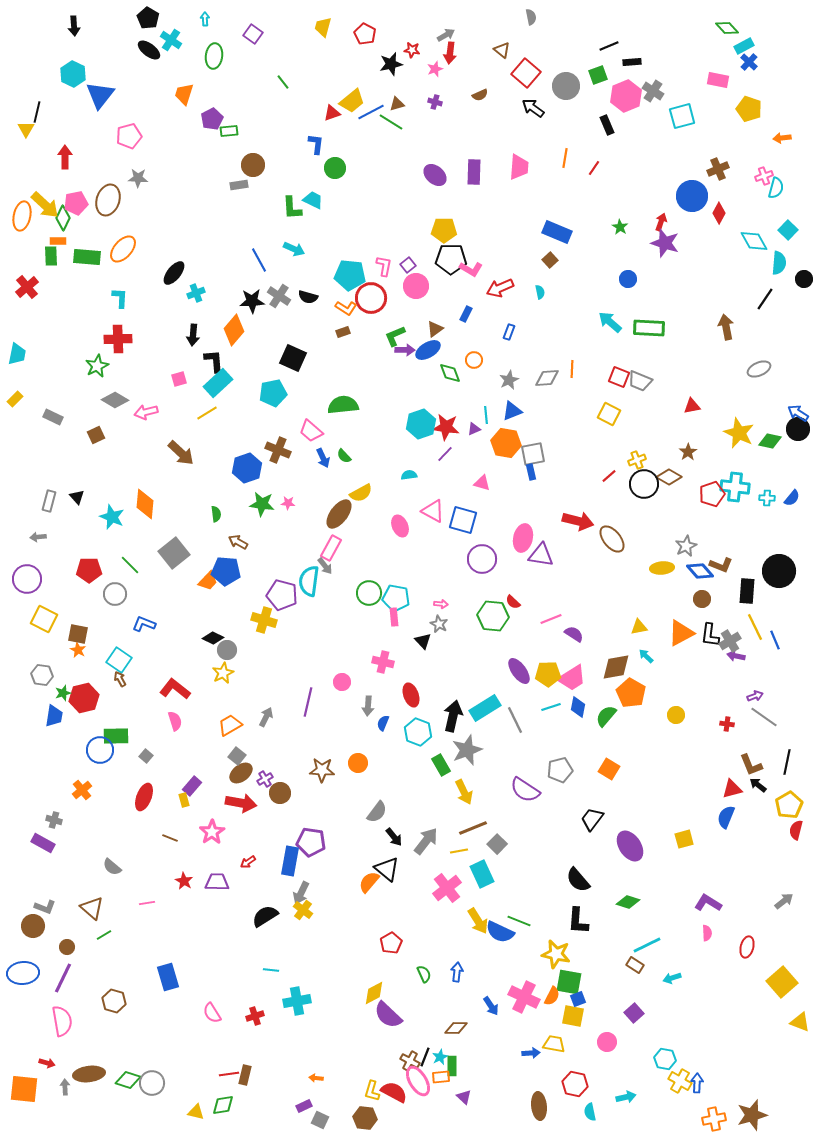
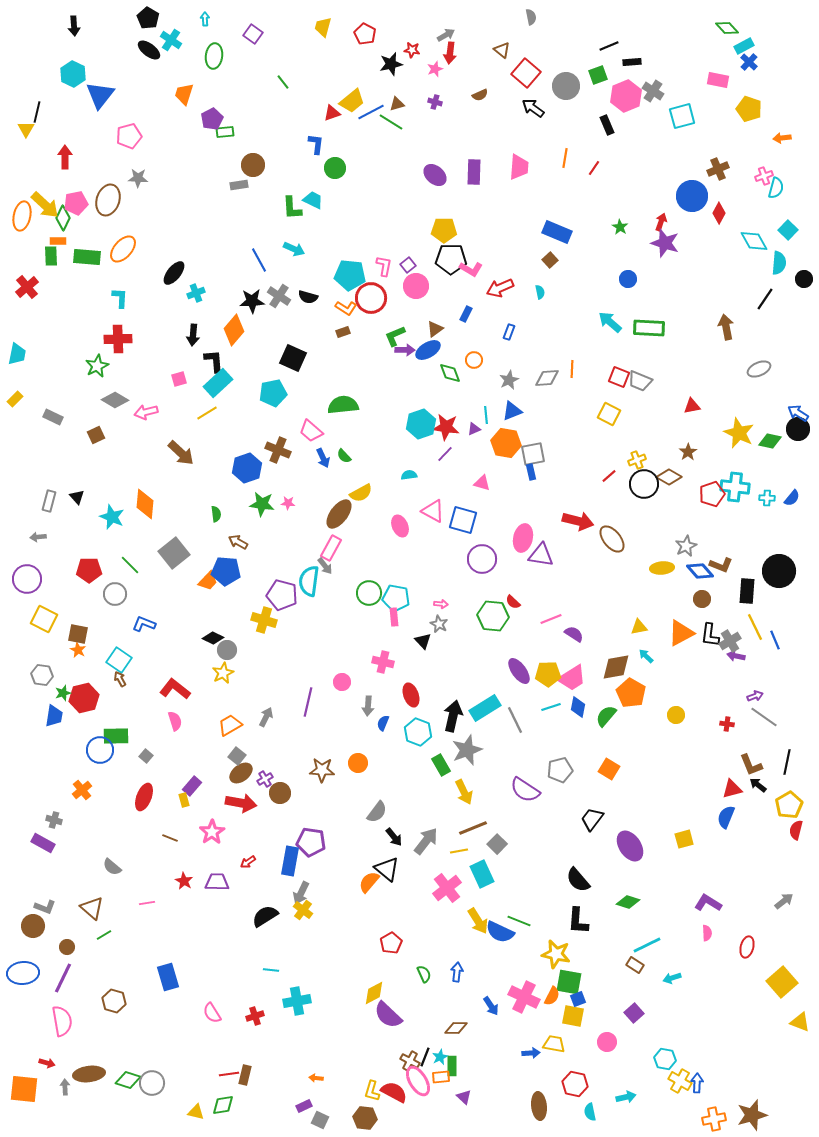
green rectangle at (229, 131): moved 4 px left, 1 px down
